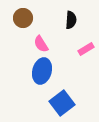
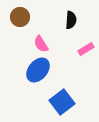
brown circle: moved 3 px left, 1 px up
blue ellipse: moved 4 px left, 1 px up; rotated 25 degrees clockwise
blue square: moved 1 px up
